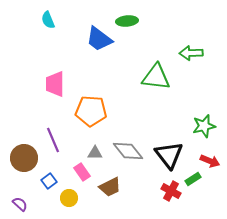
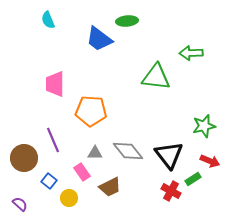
blue square: rotated 14 degrees counterclockwise
